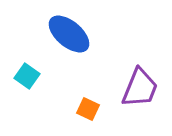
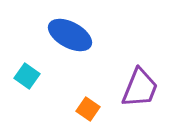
blue ellipse: moved 1 px right, 1 px down; rotated 12 degrees counterclockwise
orange square: rotated 10 degrees clockwise
